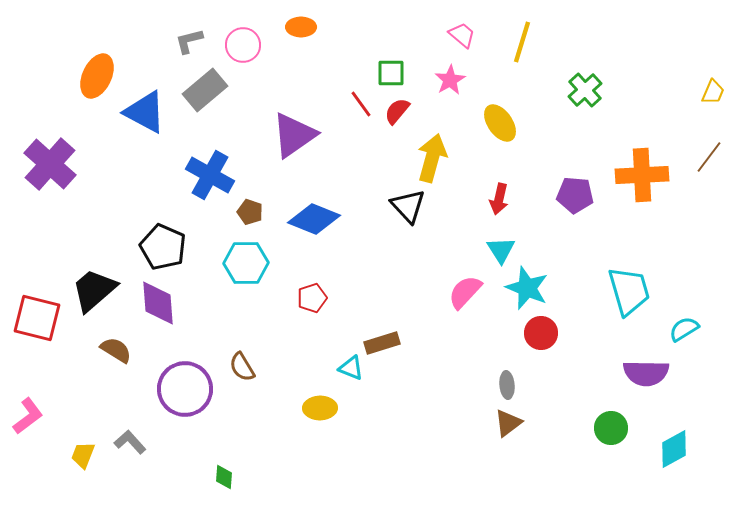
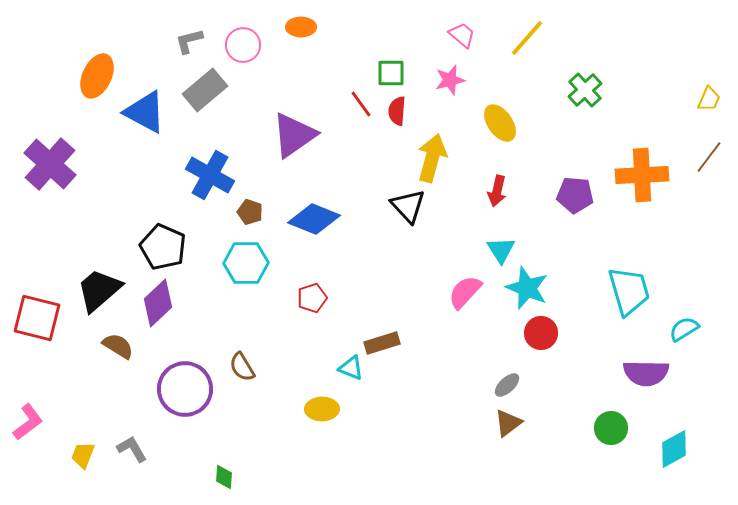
yellow line at (522, 42): moved 5 px right, 4 px up; rotated 24 degrees clockwise
pink star at (450, 80): rotated 16 degrees clockwise
yellow trapezoid at (713, 92): moved 4 px left, 7 px down
red semicircle at (397, 111): rotated 36 degrees counterclockwise
red arrow at (499, 199): moved 2 px left, 8 px up
black trapezoid at (94, 290): moved 5 px right
purple diamond at (158, 303): rotated 51 degrees clockwise
brown semicircle at (116, 350): moved 2 px right, 4 px up
gray ellipse at (507, 385): rotated 52 degrees clockwise
yellow ellipse at (320, 408): moved 2 px right, 1 px down
pink L-shape at (28, 416): moved 6 px down
gray L-shape at (130, 442): moved 2 px right, 7 px down; rotated 12 degrees clockwise
